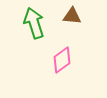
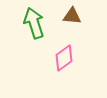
pink diamond: moved 2 px right, 2 px up
